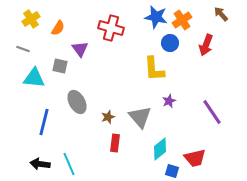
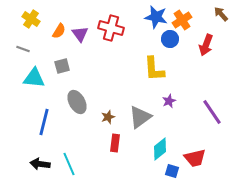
yellow cross: rotated 24 degrees counterclockwise
orange semicircle: moved 1 px right, 3 px down
blue circle: moved 4 px up
purple triangle: moved 15 px up
gray square: moved 2 px right; rotated 28 degrees counterclockwise
gray triangle: rotated 35 degrees clockwise
